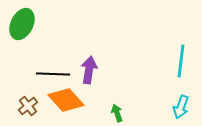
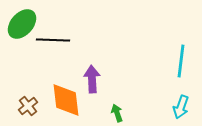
green ellipse: rotated 16 degrees clockwise
purple arrow: moved 3 px right, 9 px down; rotated 12 degrees counterclockwise
black line: moved 34 px up
orange diamond: rotated 36 degrees clockwise
